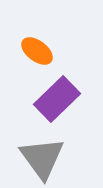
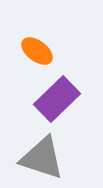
gray triangle: rotated 36 degrees counterclockwise
